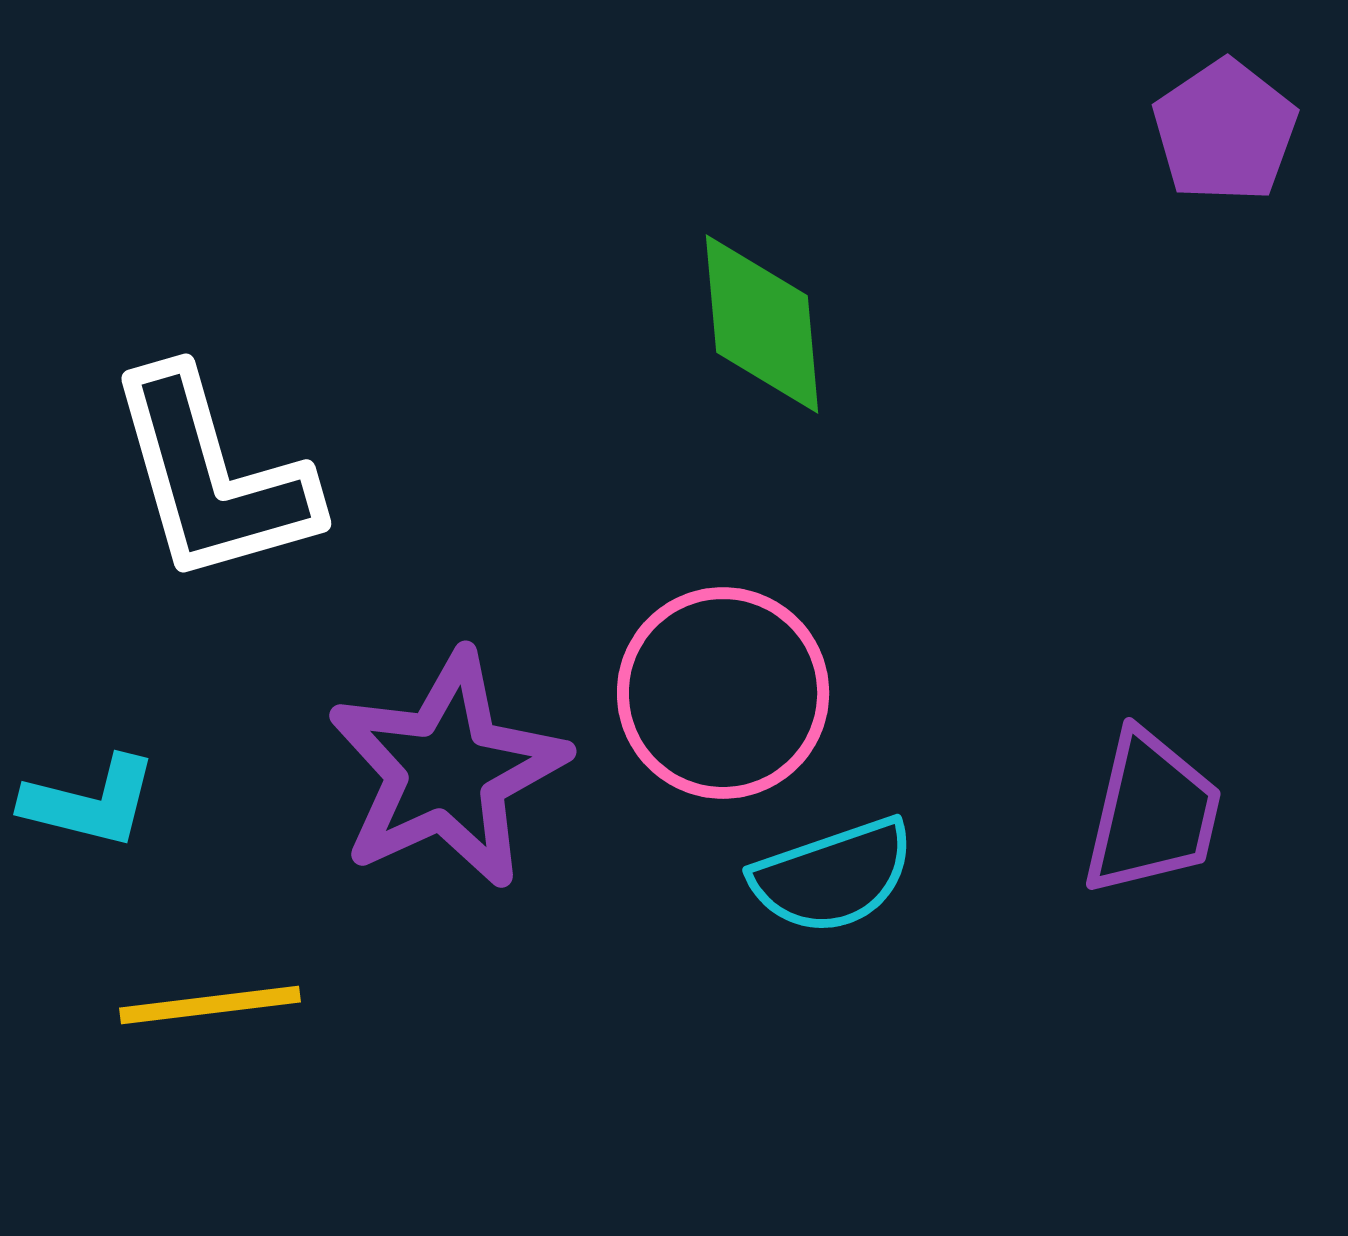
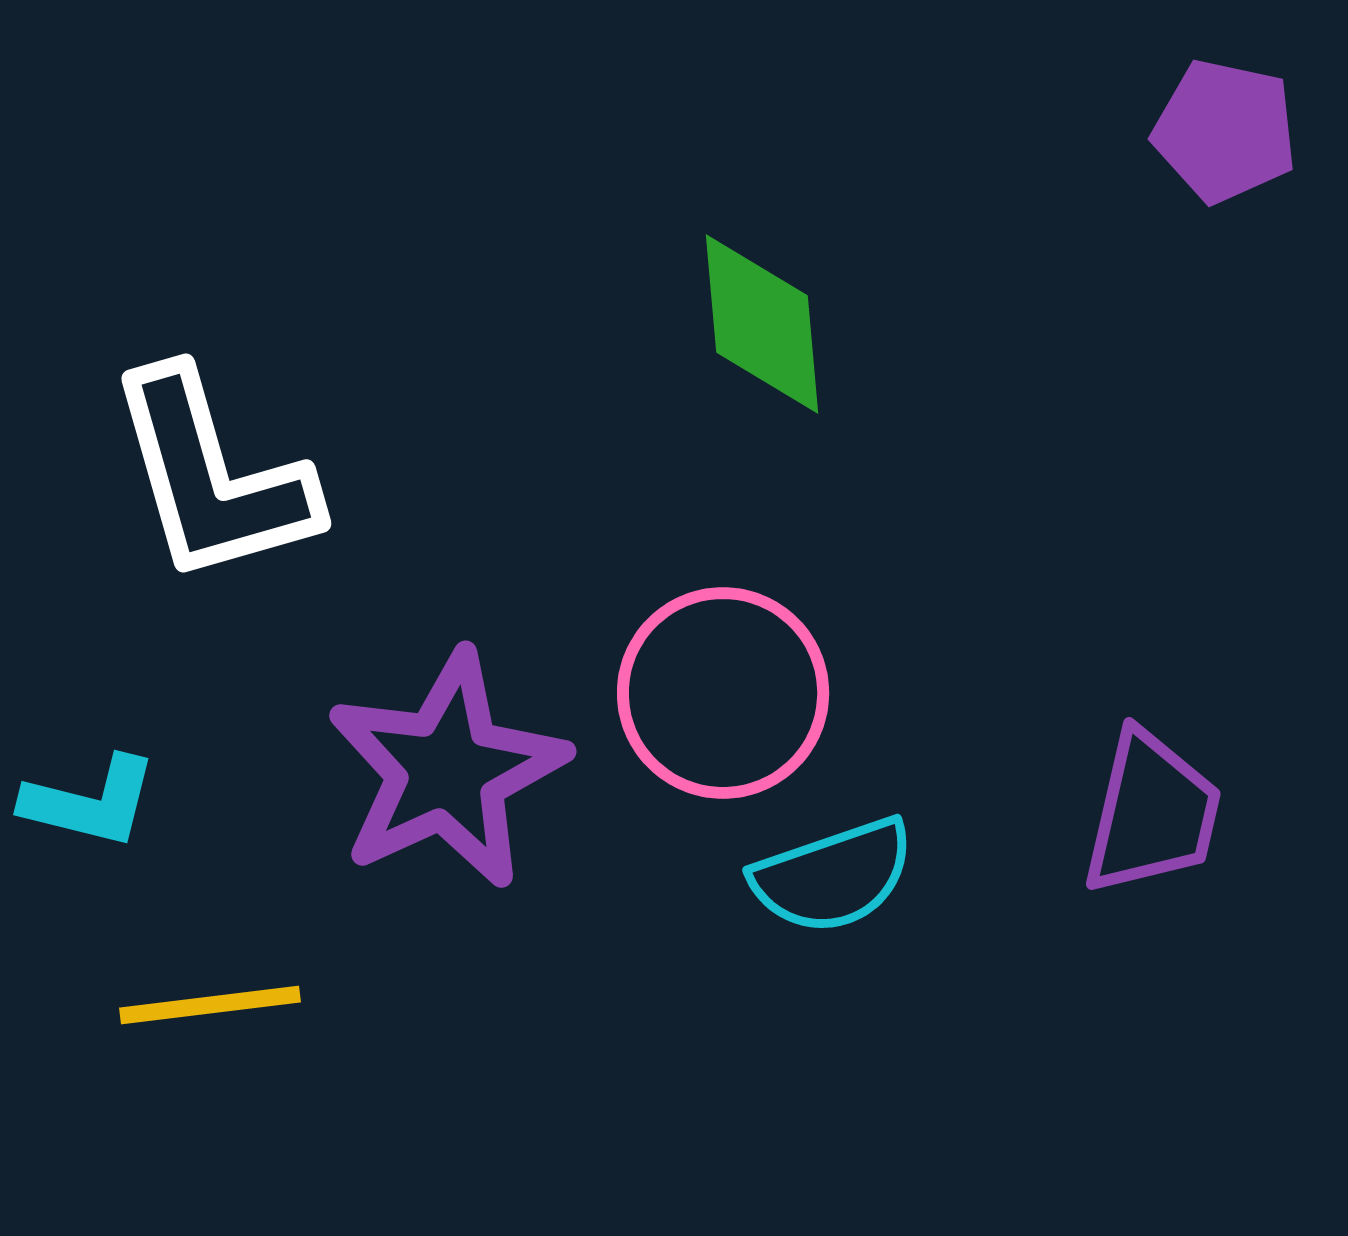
purple pentagon: rotated 26 degrees counterclockwise
